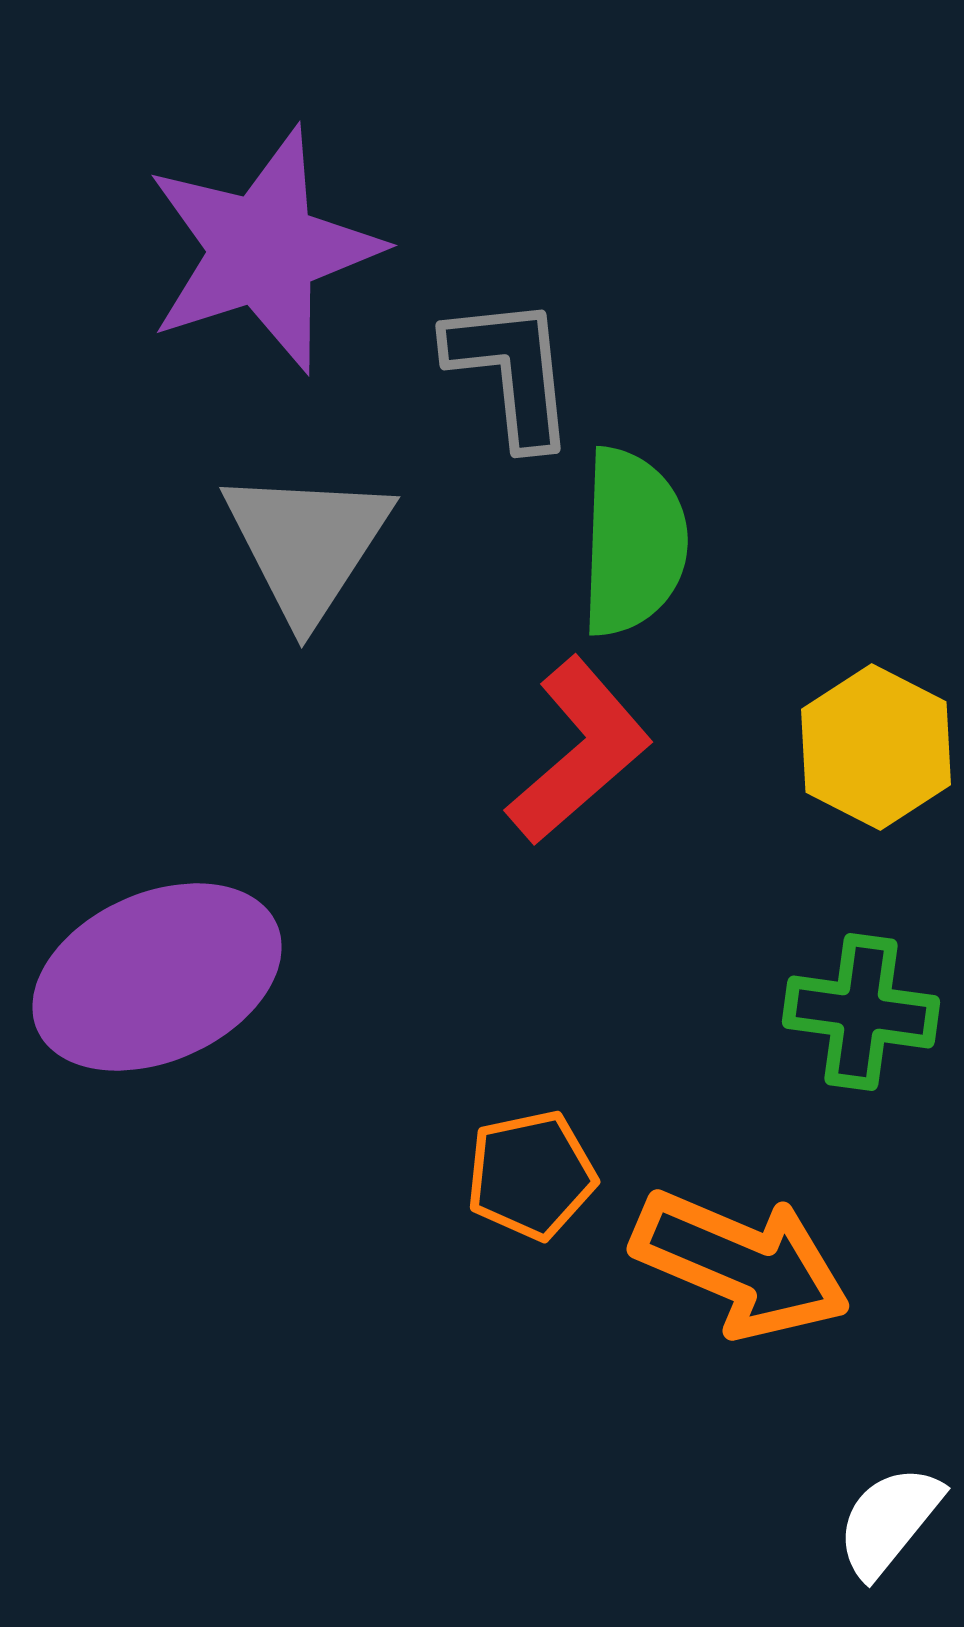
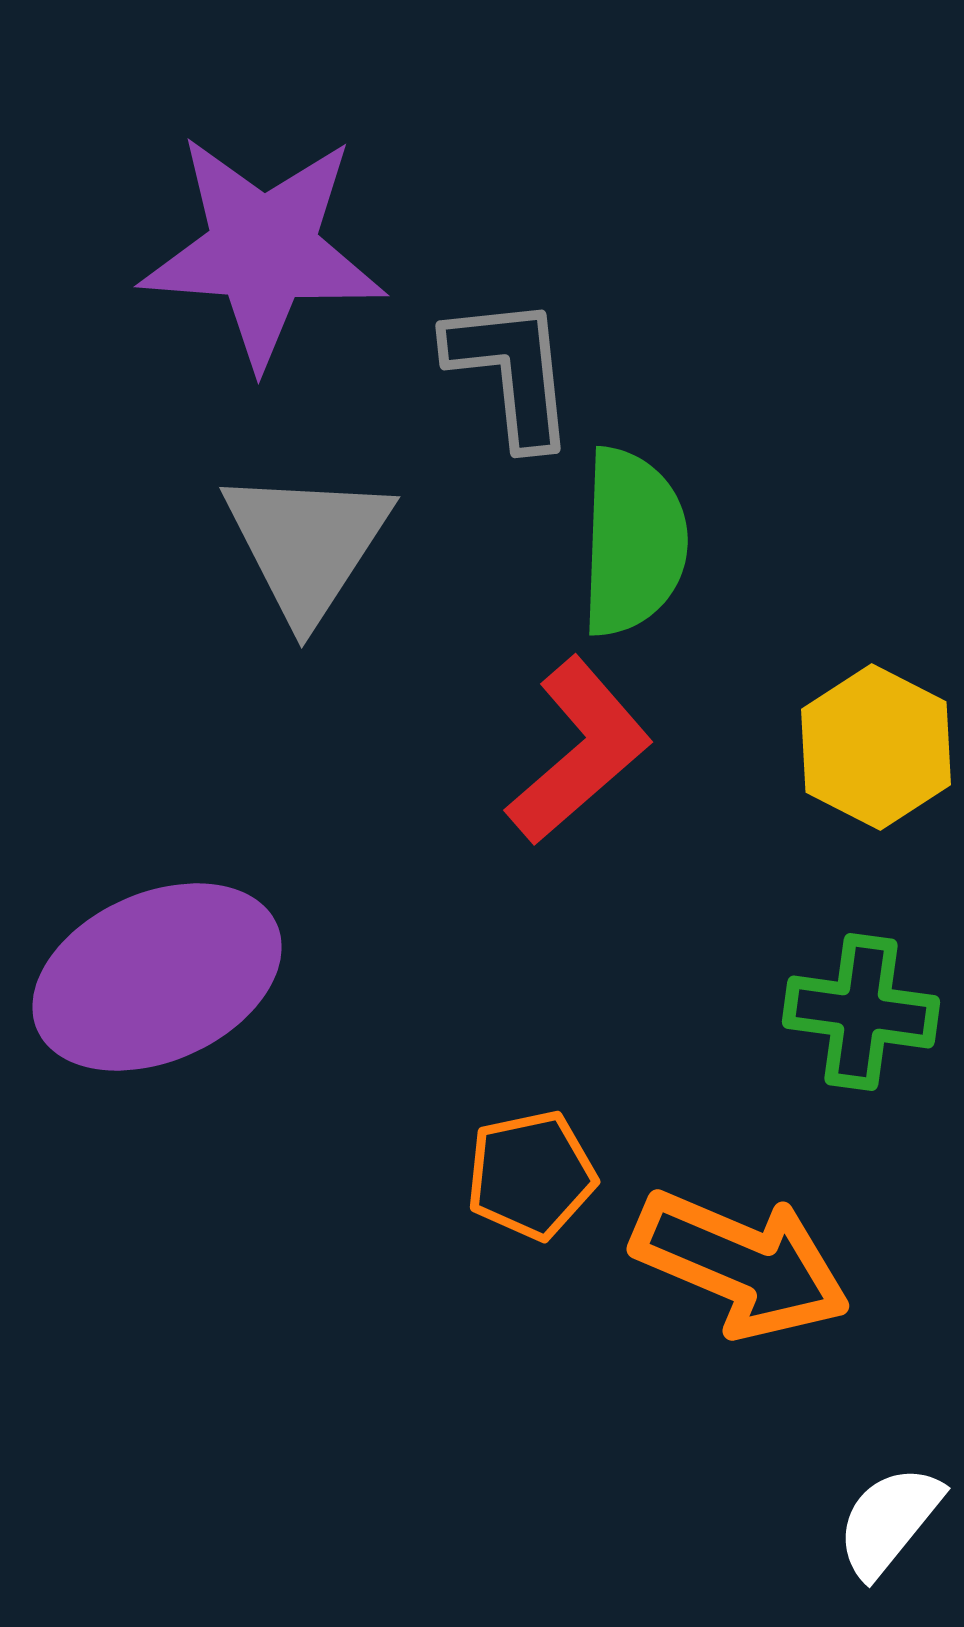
purple star: rotated 22 degrees clockwise
